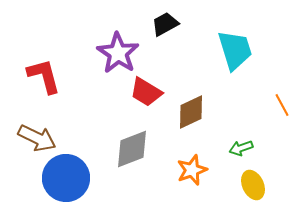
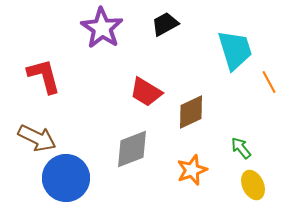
purple star: moved 16 px left, 25 px up
orange line: moved 13 px left, 23 px up
green arrow: rotated 70 degrees clockwise
